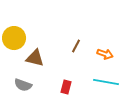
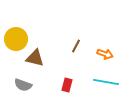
yellow circle: moved 2 px right, 1 px down
red rectangle: moved 1 px right, 2 px up
